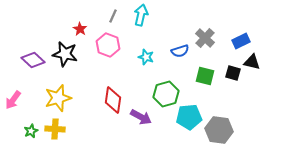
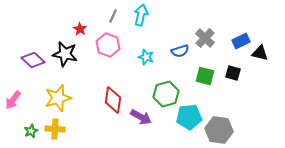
black triangle: moved 8 px right, 9 px up
